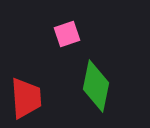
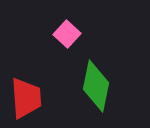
pink square: rotated 28 degrees counterclockwise
